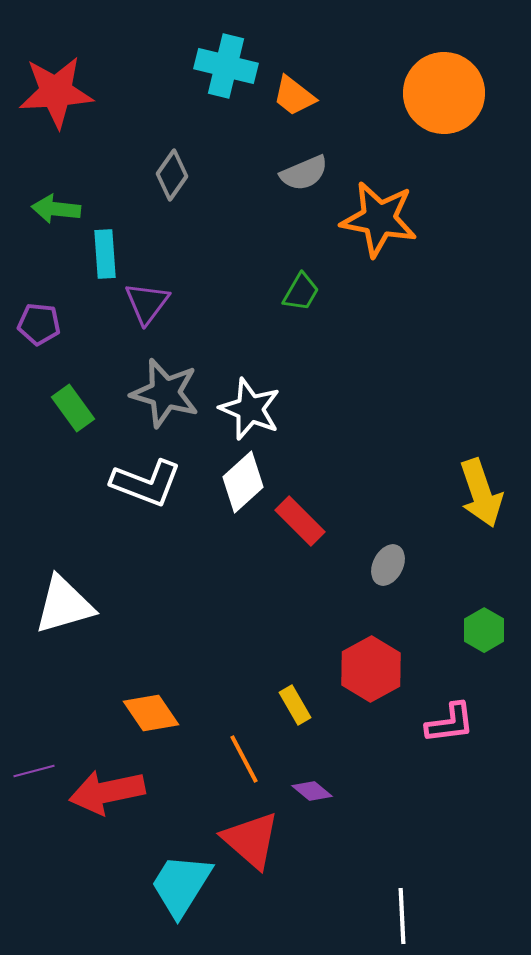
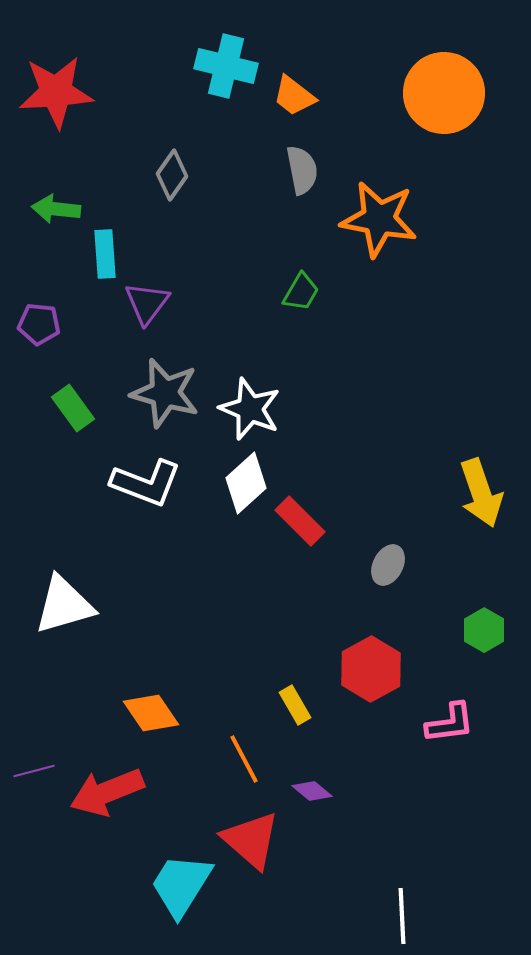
gray semicircle: moved 2 px left, 3 px up; rotated 78 degrees counterclockwise
white diamond: moved 3 px right, 1 px down
red arrow: rotated 10 degrees counterclockwise
